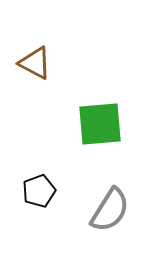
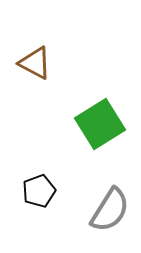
green square: rotated 27 degrees counterclockwise
